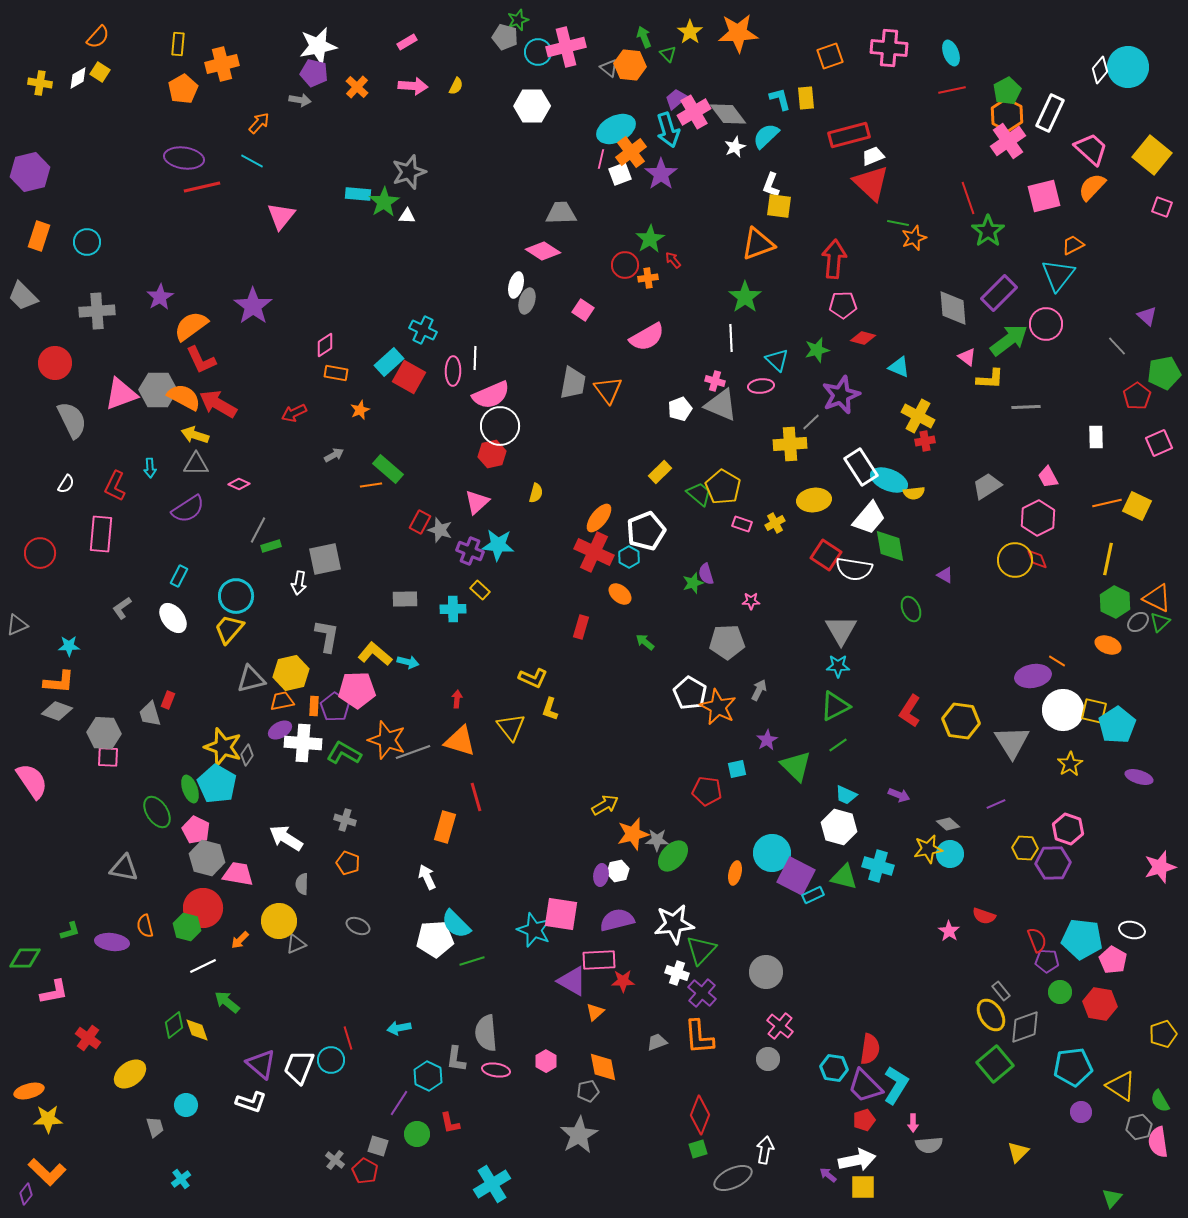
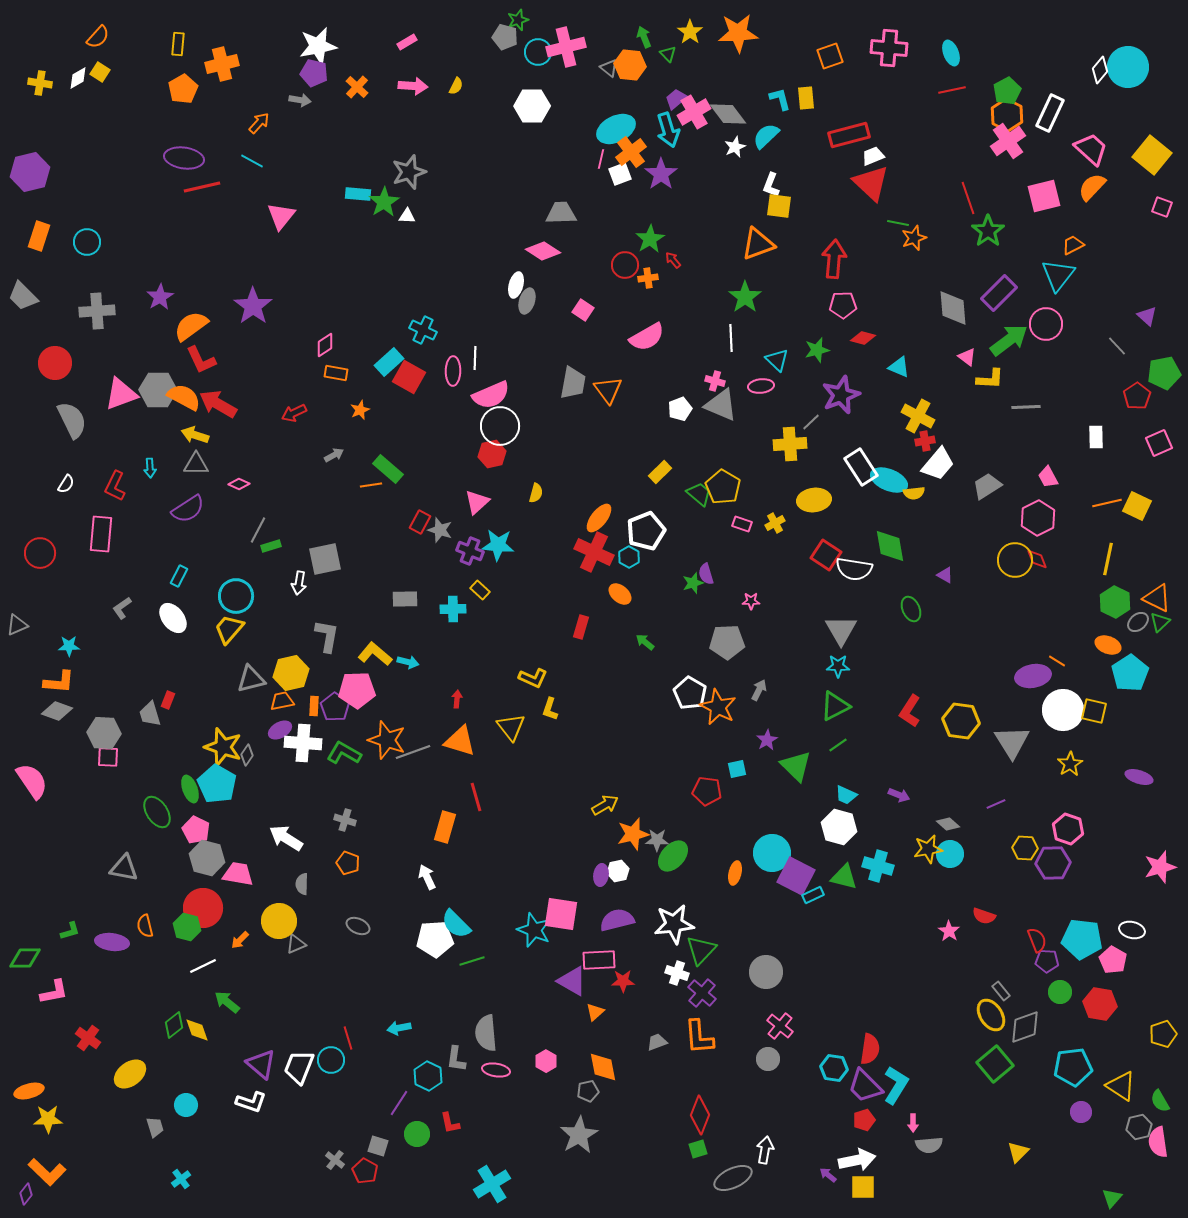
white trapezoid at (869, 518): moved 69 px right, 54 px up
cyan pentagon at (1117, 725): moved 13 px right, 52 px up
